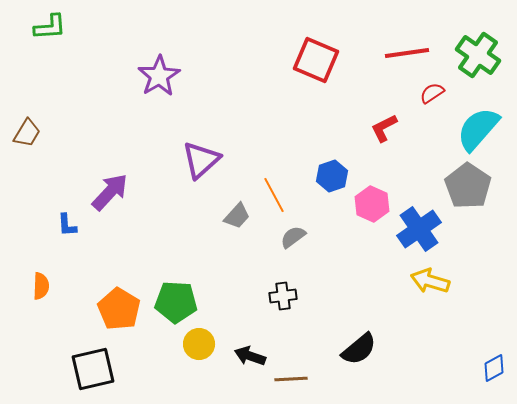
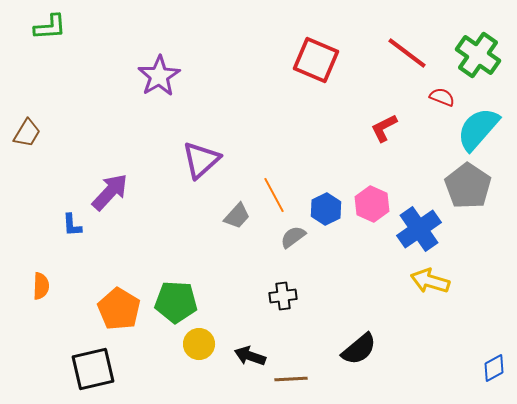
red line: rotated 45 degrees clockwise
red semicircle: moved 10 px right, 4 px down; rotated 55 degrees clockwise
blue hexagon: moved 6 px left, 33 px down; rotated 8 degrees counterclockwise
blue L-shape: moved 5 px right
